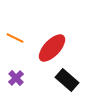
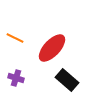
purple cross: rotated 28 degrees counterclockwise
